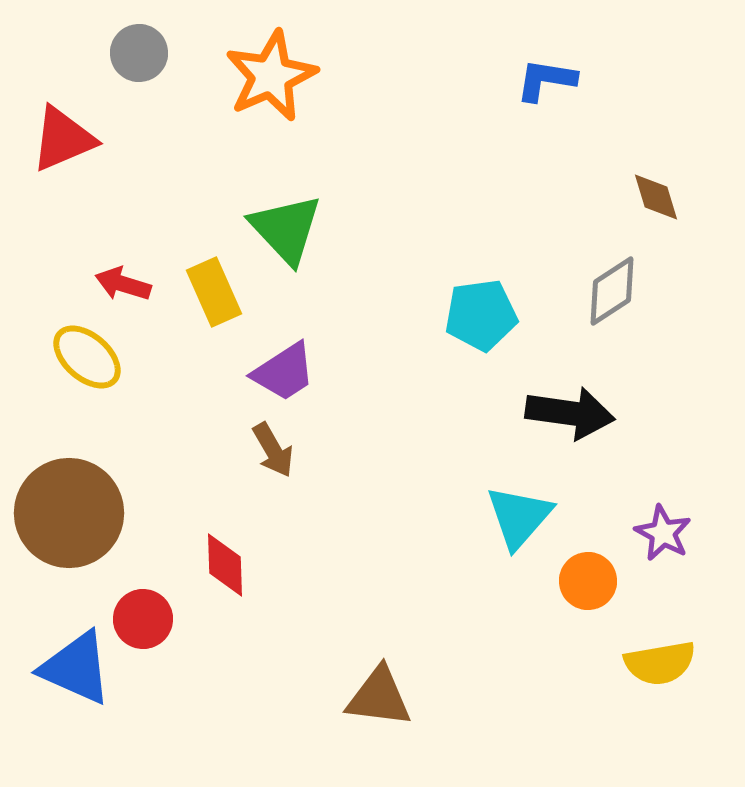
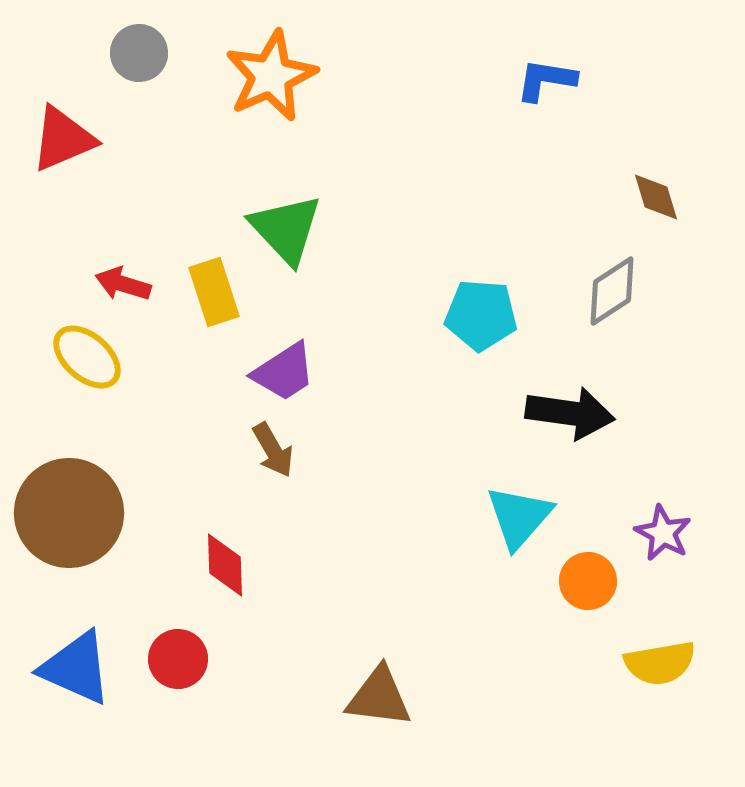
yellow rectangle: rotated 6 degrees clockwise
cyan pentagon: rotated 12 degrees clockwise
red circle: moved 35 px right, 40 px down
